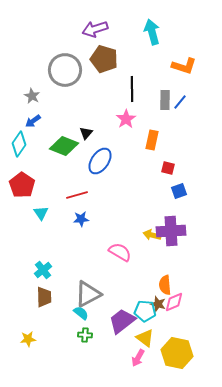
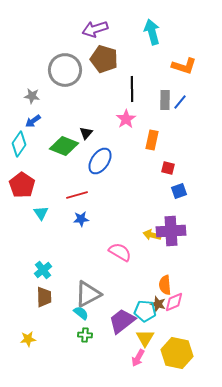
gray star: rotated 21 degrees counterclockwise
yellow triangle: rotated 24 degrees clockwise
